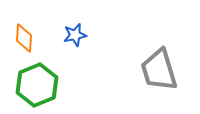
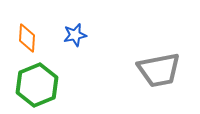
orange diamond: moved 3 px right
gray trapezoid: rotated 84 degrees counterclockwise
